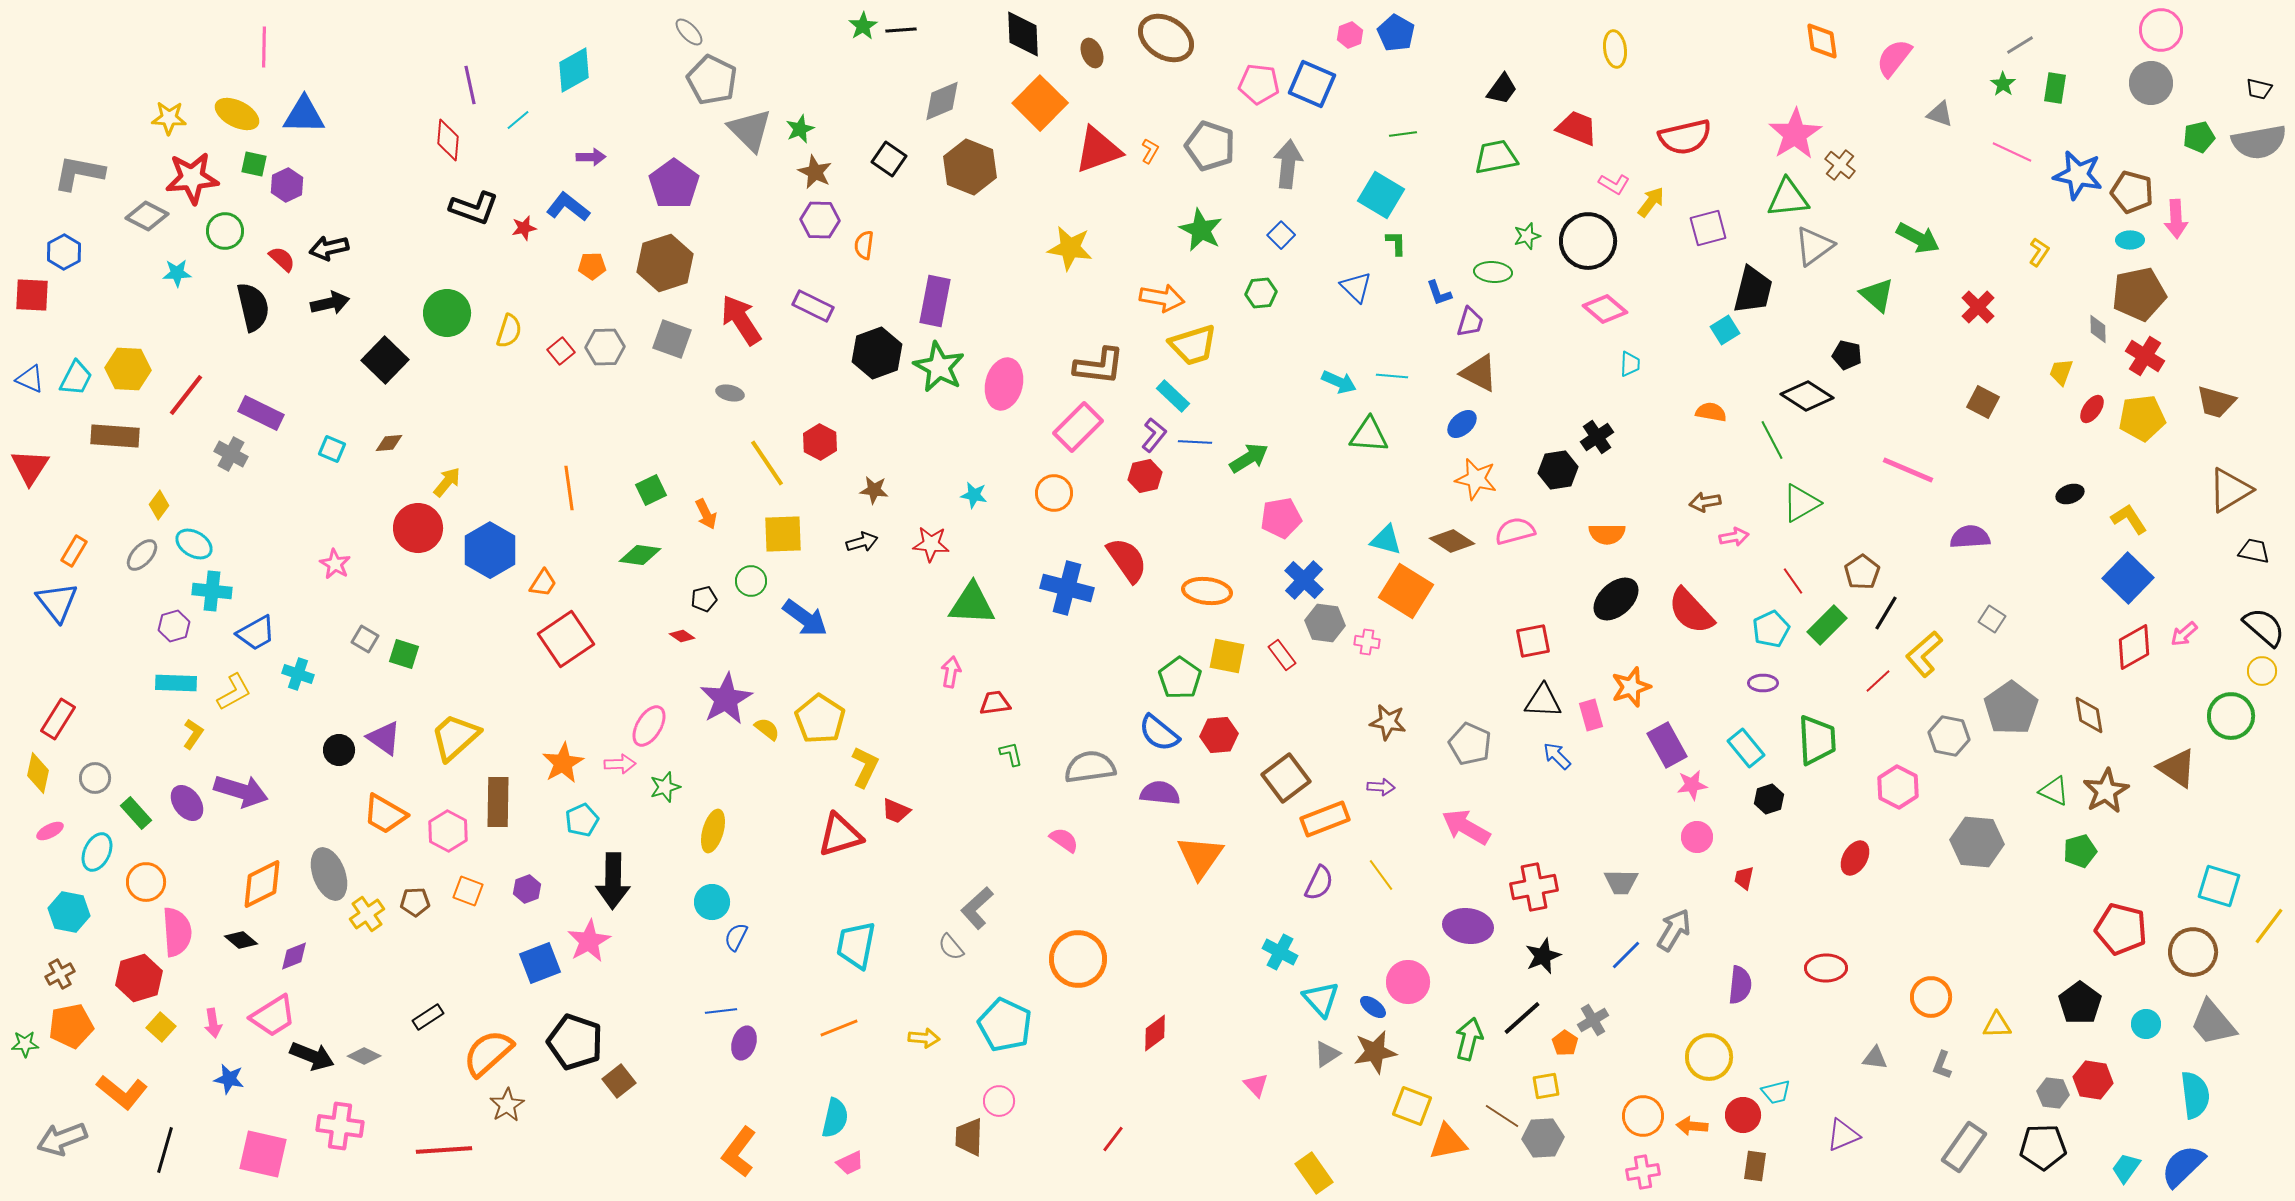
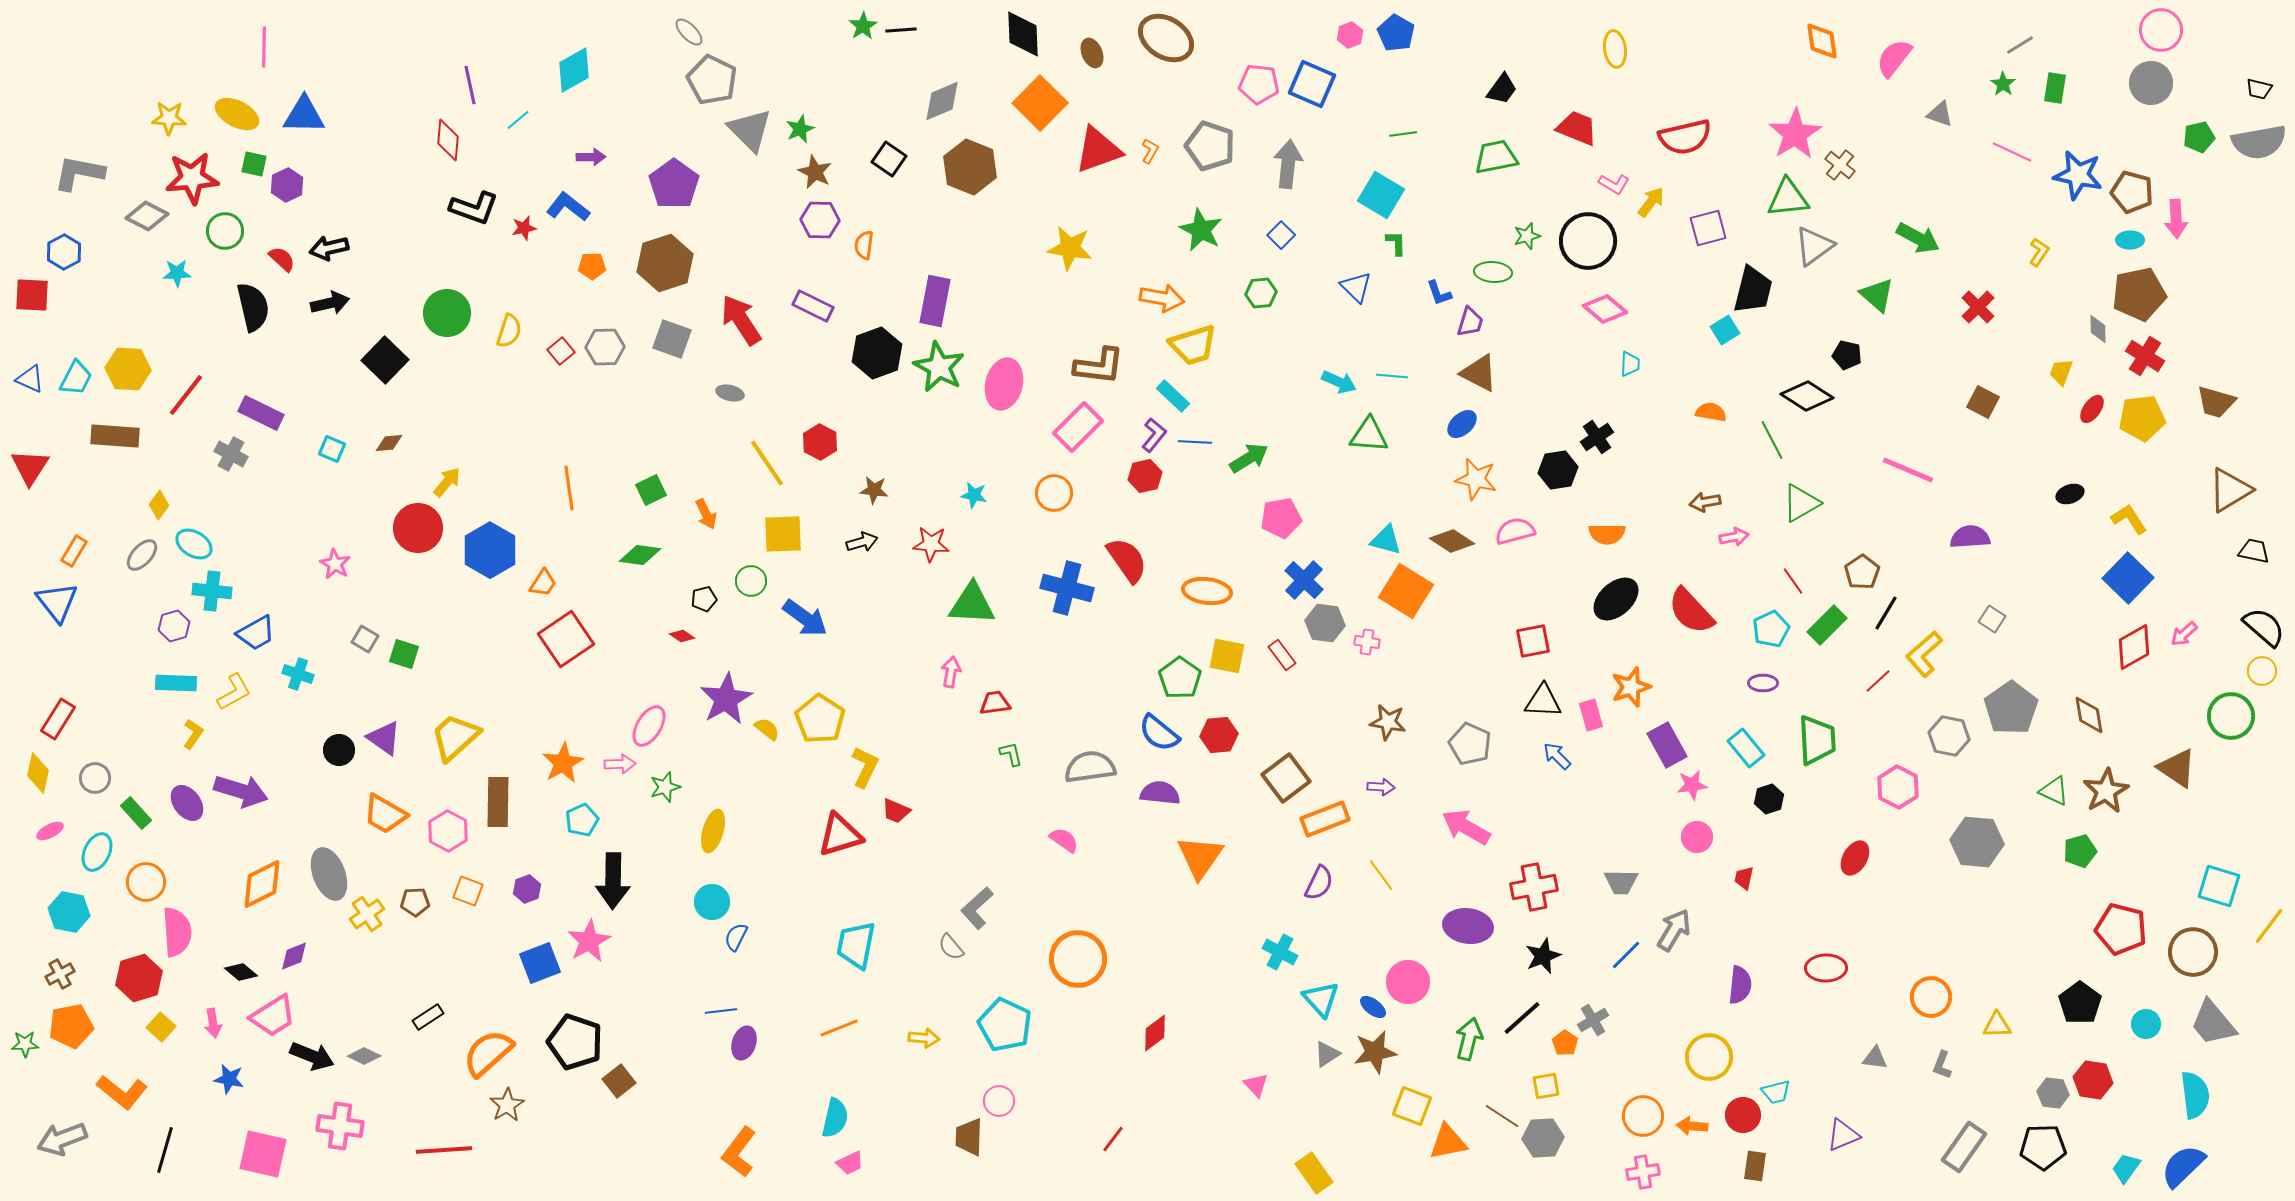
black diamond at (241, 940): moved 32 px down
